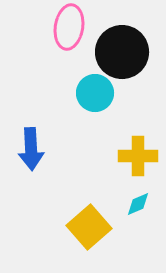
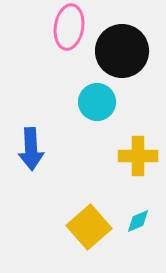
black circle: moved 1 px up
cyan circle: moved 2 px right, 9 px down
cyan diamond: moved 17 px down
